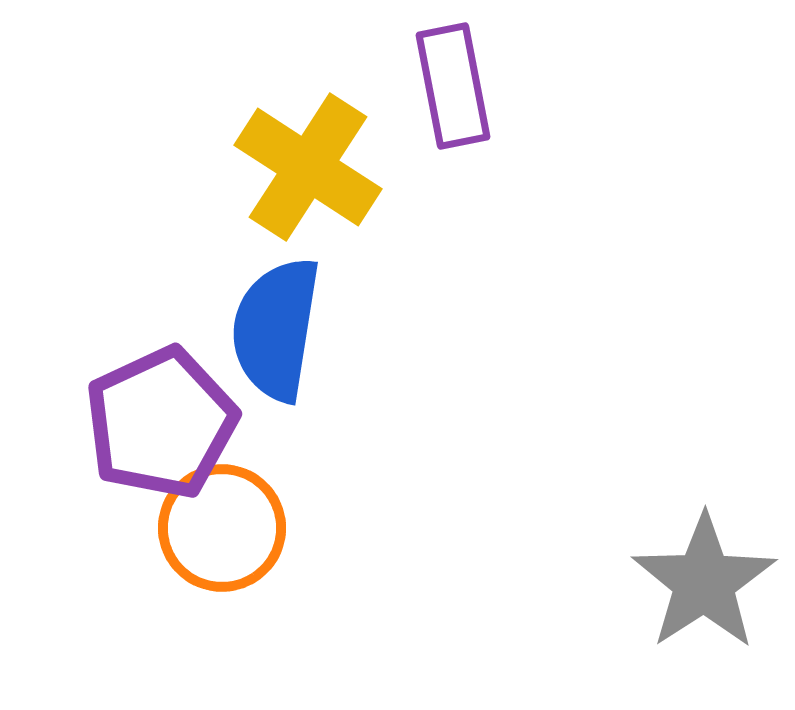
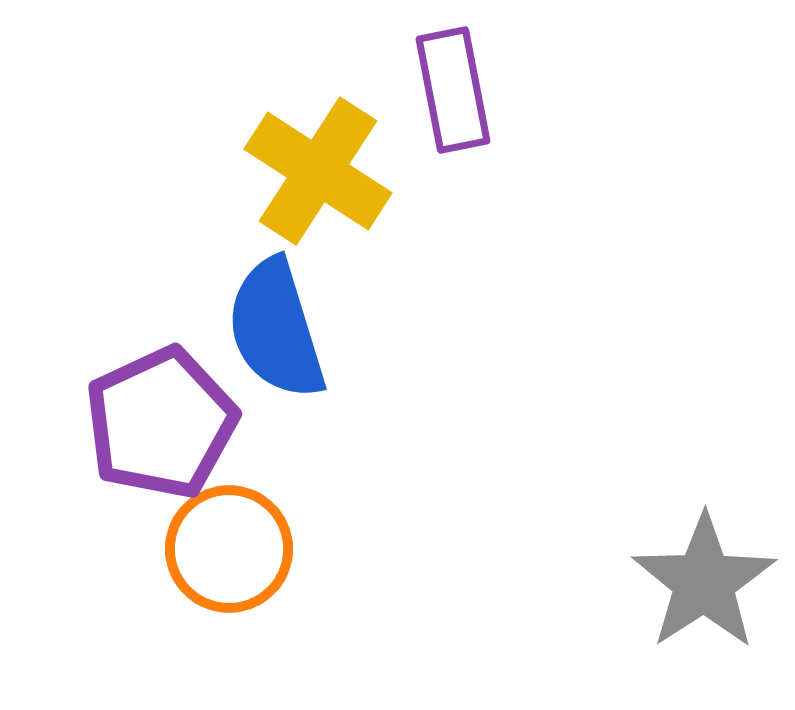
purple rectangle: moved 4 px down
yellow cross: moved 10 px right, 4 px down
blue semicircle: rotated 26 degrees counterclockwise
orange circle: moved 7 px right, 21 px down
